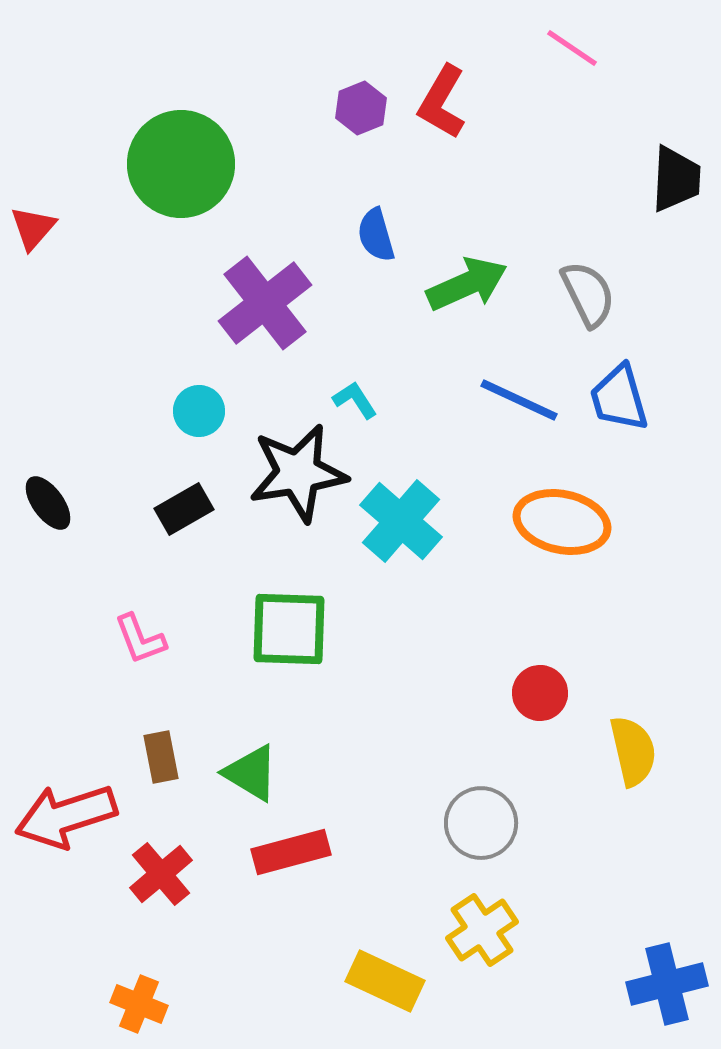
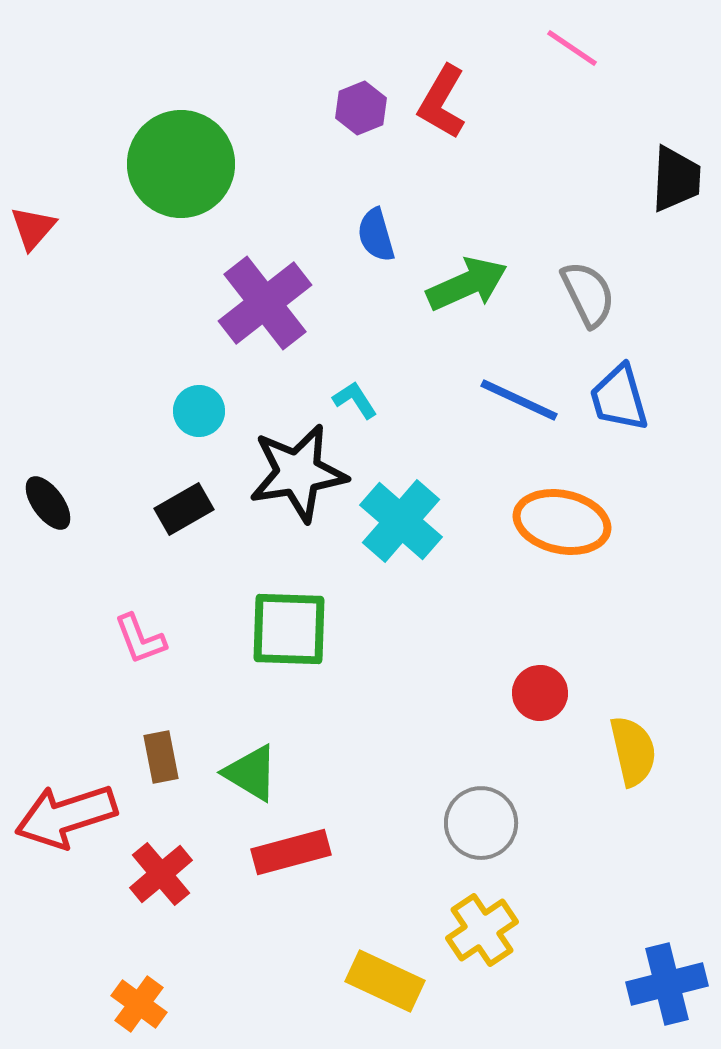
orange cross: rotated 14 degrees clockwise
